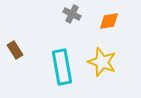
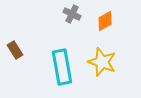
orange diamond: moved 4 px left; rotated 20 degrees counterclockwise
